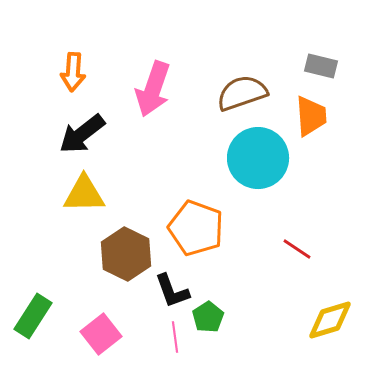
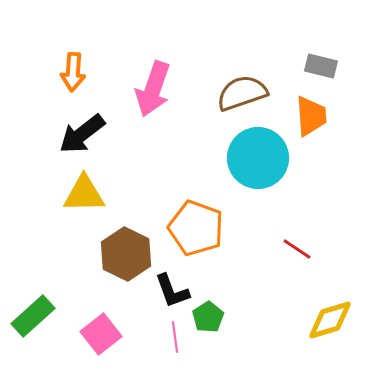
green rectangle: rotated 15 degrees clockwise
